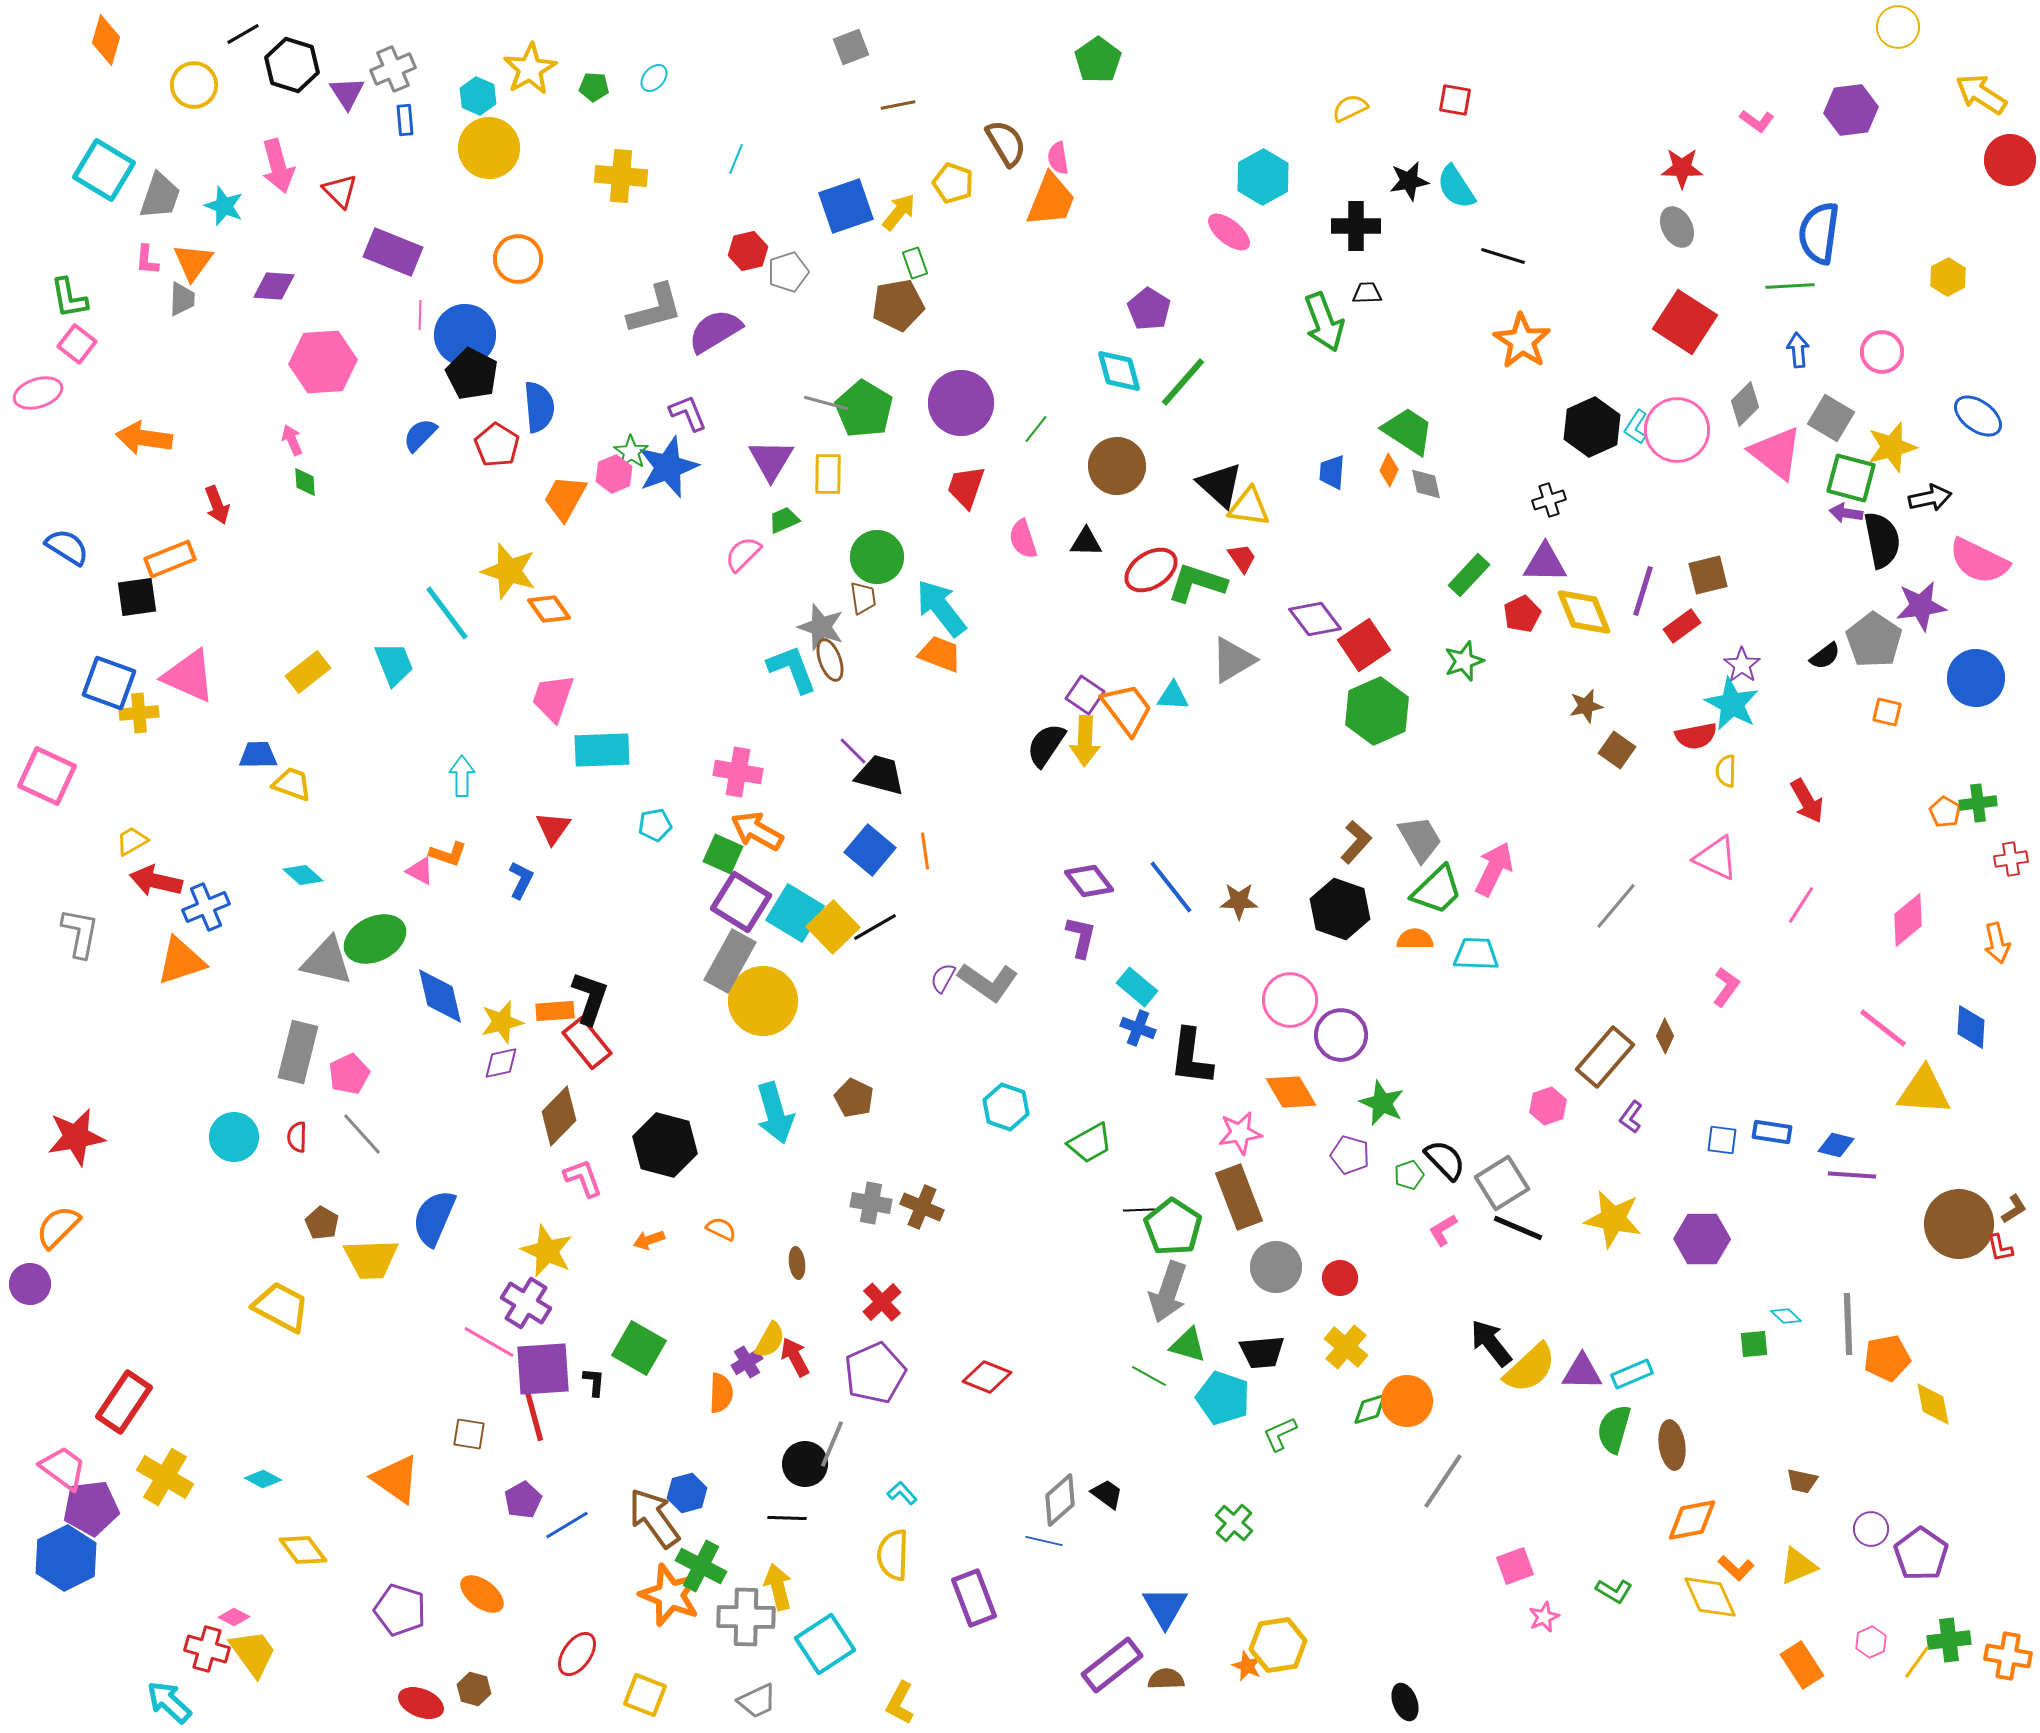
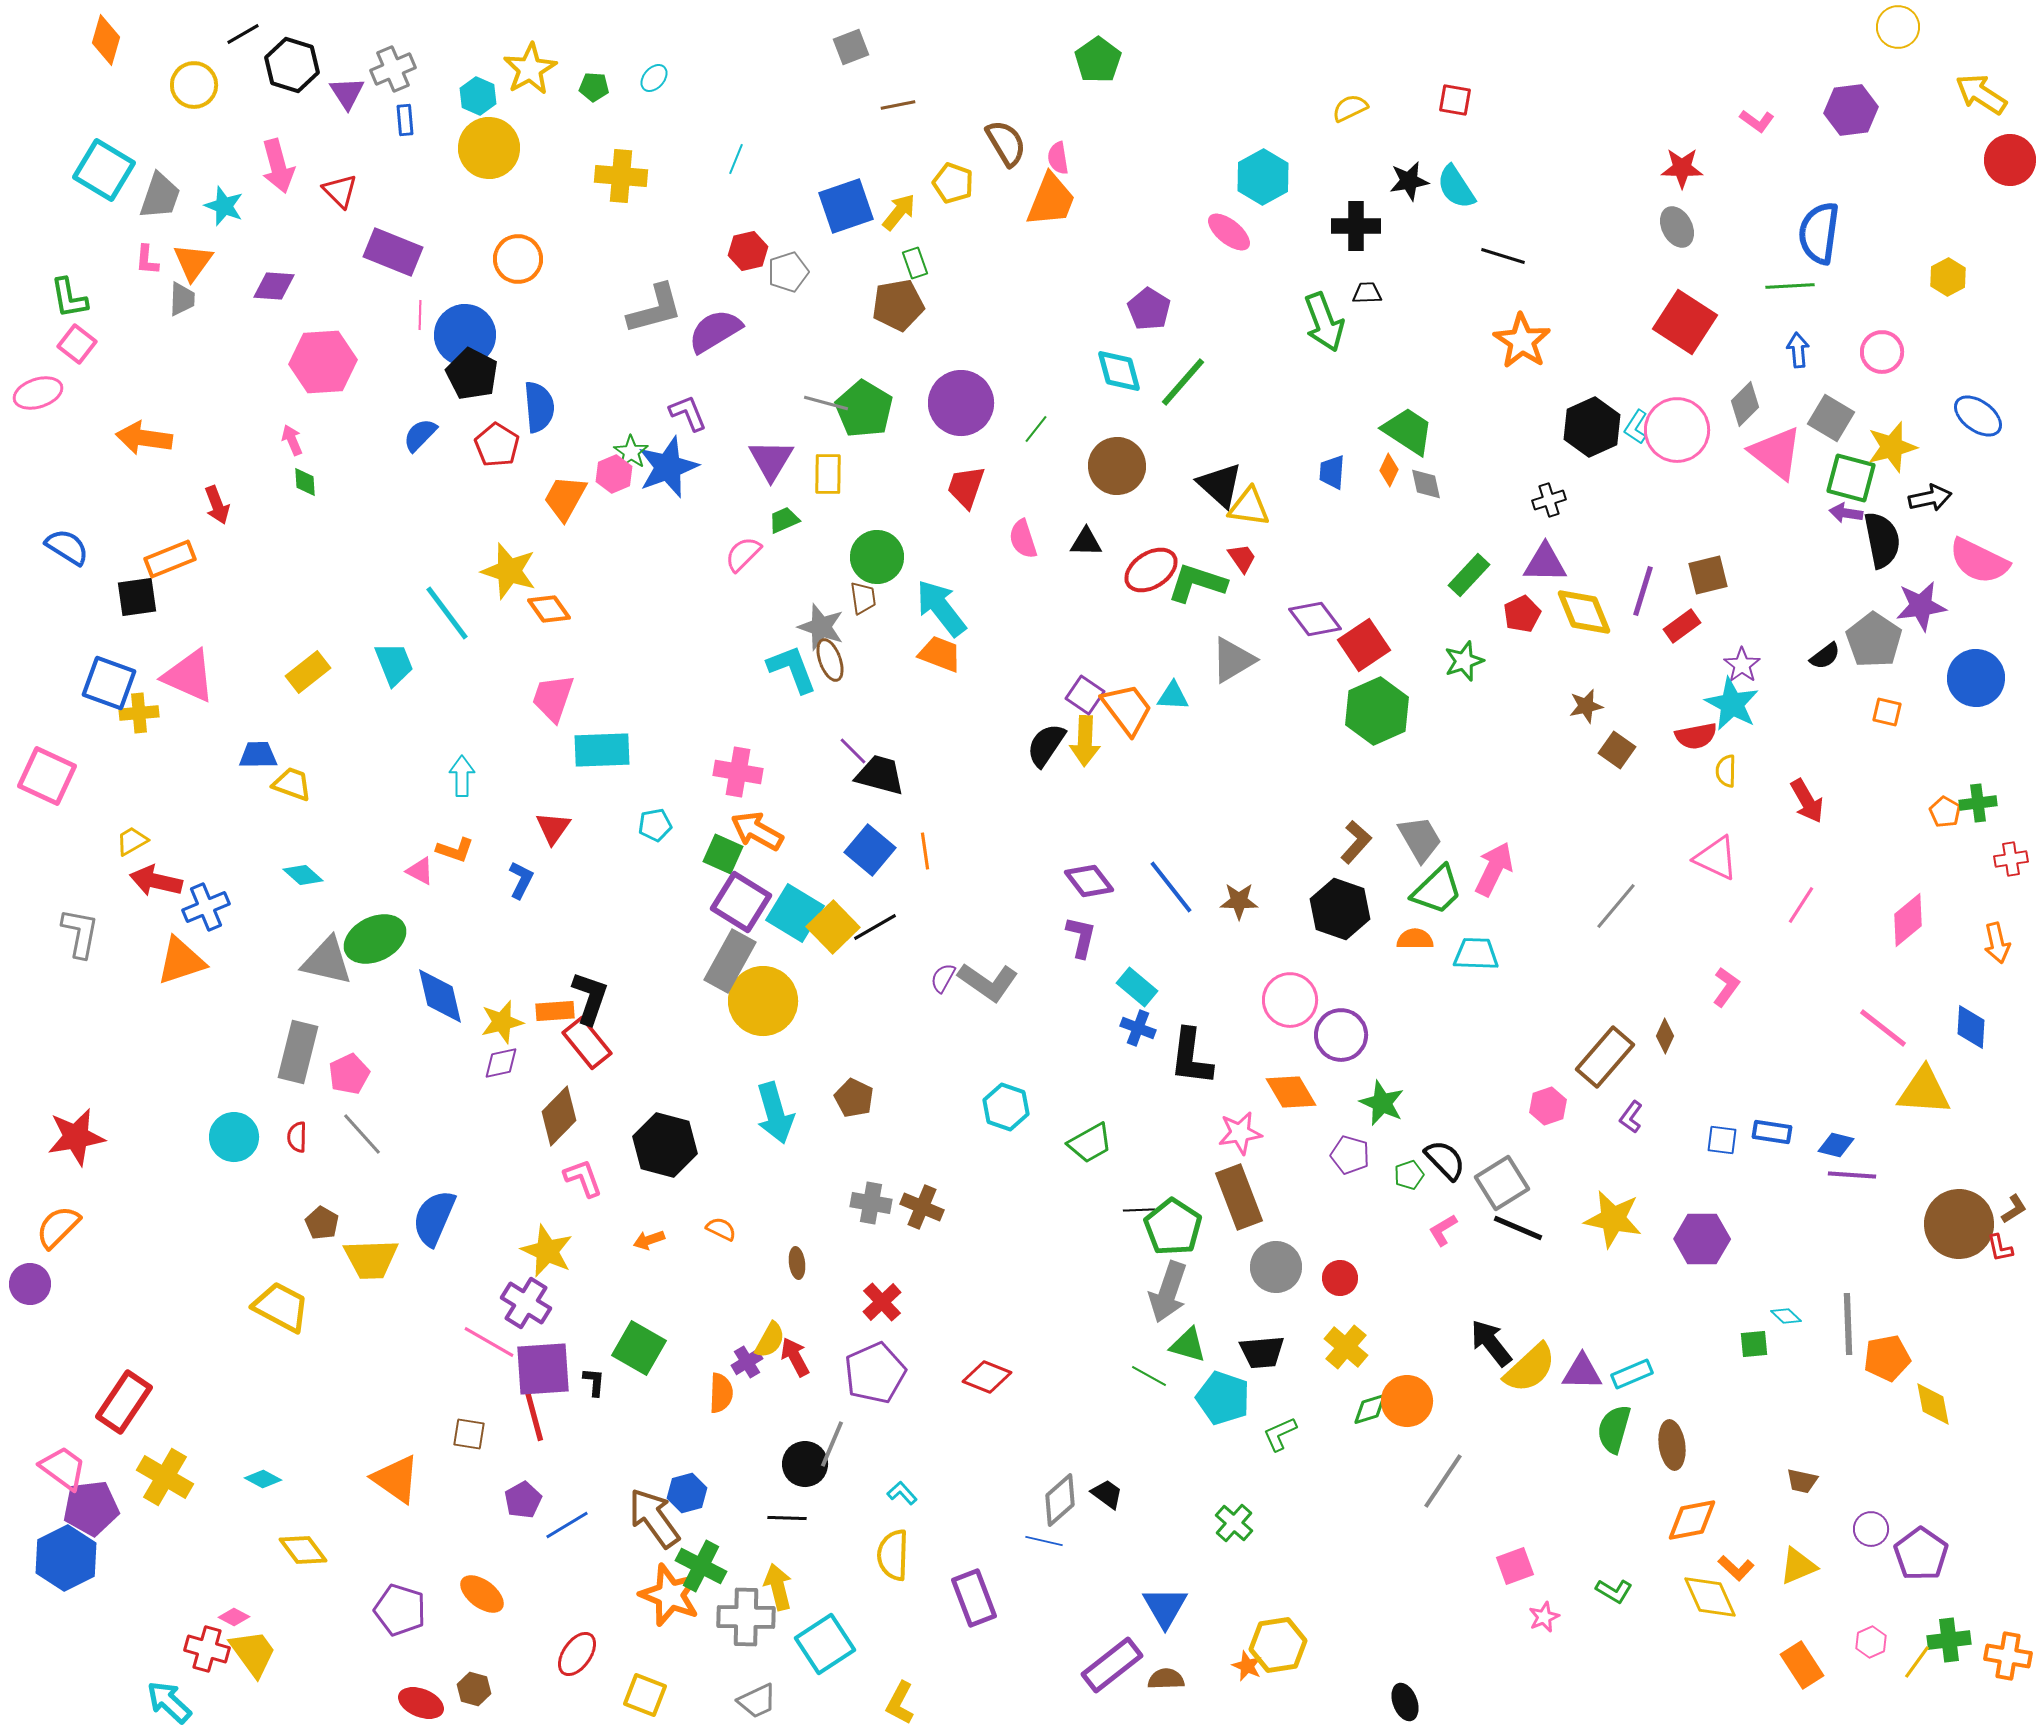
orange L-shape at (448, 854): moved 7 px right, 4 px up
